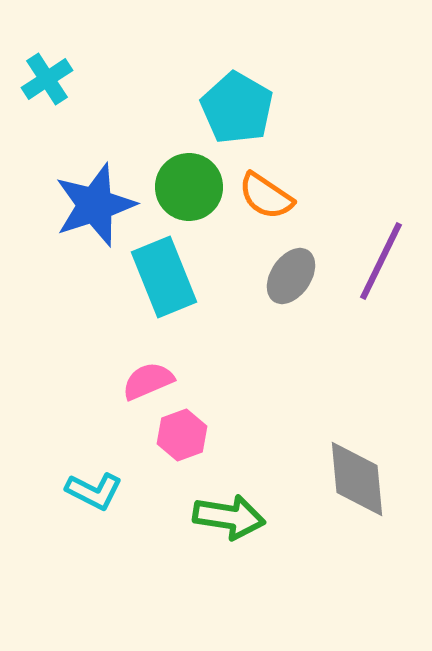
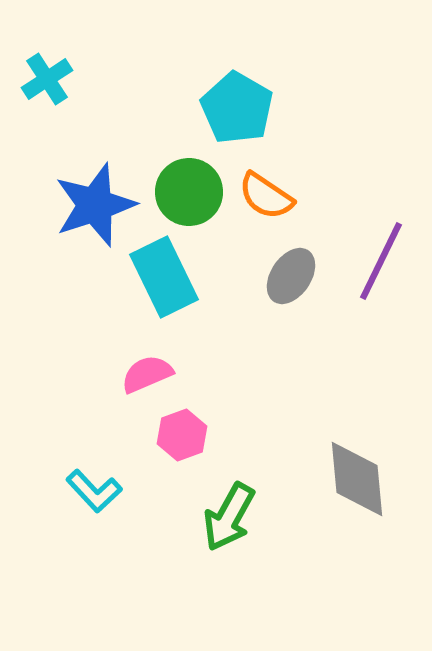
green circle: moved 5 px down
cyan rectangle: rotated 4 degrees counterclockwise
pink semicircle: moved 1 px left, 7 px up
cyan L-shape: rotated 20 degrees clockwise
green arrow: rotated 110 degrees clockwise
